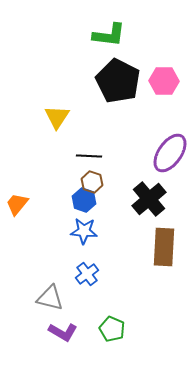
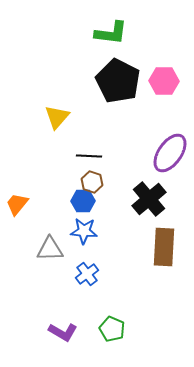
green L-shape: moved 2 px right, 2 px up
yellow triangle: rotated 8 degrees clockwise
blue hexagon: moved 1 px left, 1 px down; rotated 20 degrees counterclockwise
gray triangle: moved 49 px up; rotated 16 degrees counterclockwise
